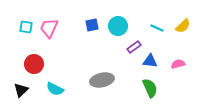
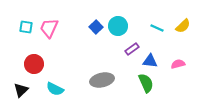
blue square: moved 4 px right, 2 px down; rotated 32 degrees counterclockwise
purple rectangle: moved 2 px left, 2 px down
green semicircle: moved 4 px left, 5 px up
